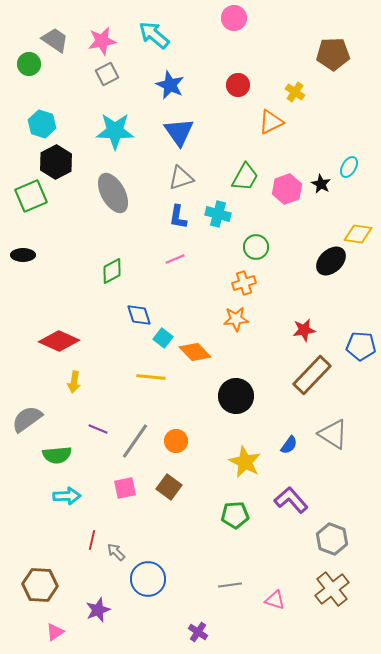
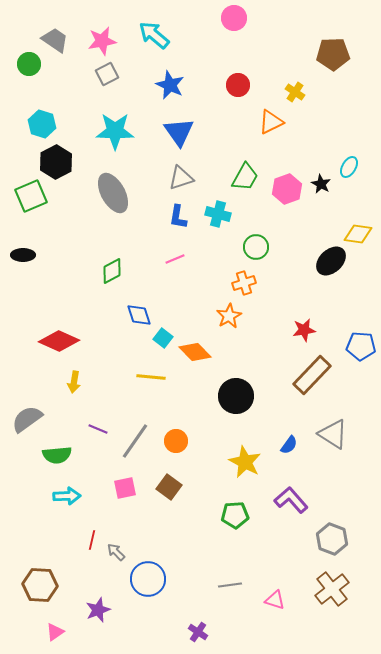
orange star at (236, 319): moved 7 px left, 3 px up; rotated 25 degrees counterclockwise
